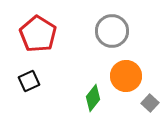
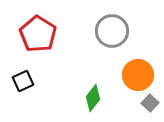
orange circle: moved 12 px right, 1 px up
black square: moved 6 px left
